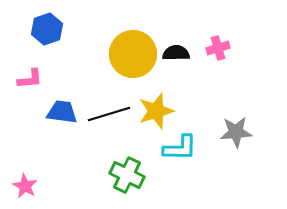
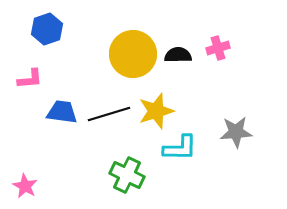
black semicircle: moved 2 px right, 2 px down
